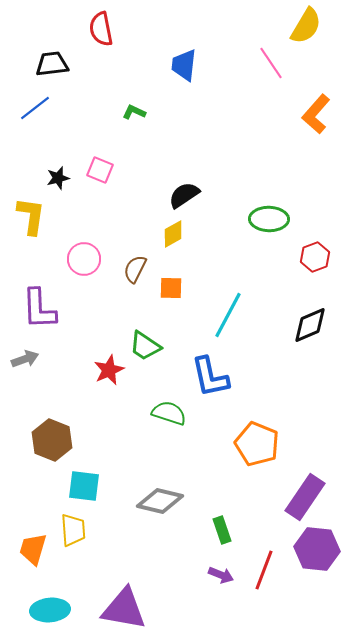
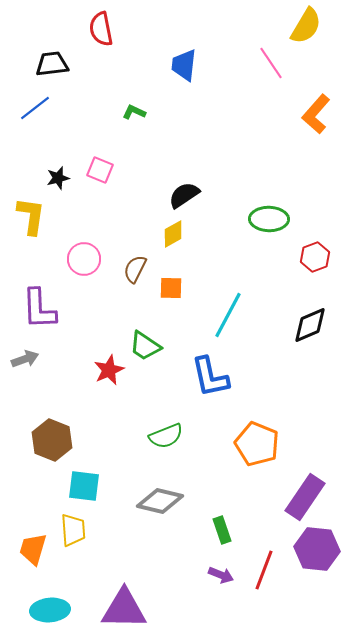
green semicircle: moved 3 px left, 23 px down; rotated 140 degrees clockwise
purple triangle: rotated 9 degrees counterclockwise
